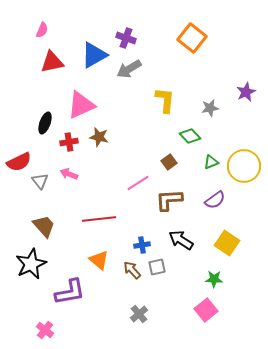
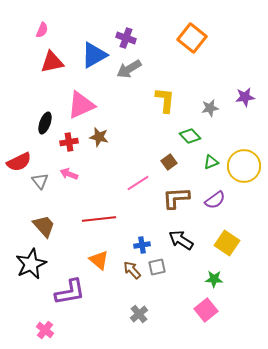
purple star: moved 1 px left, 5 px down; rotated 18 degrees clockwise
brown L-shape: moved 7 px right, 2 px up
